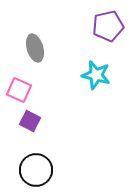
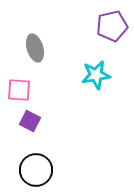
purple pentagon: moved 4 px right
cyan star: rotated 24 degrees counterclockwise
pink square: rotated 20 degrees counterclockwise
